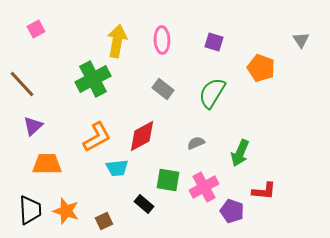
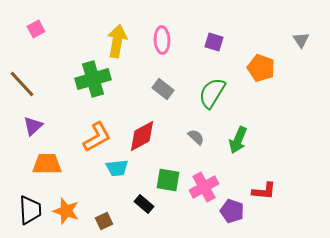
green cross: rotated 12 degrees clockwise
gray semicircle: moved 6 px up; rotated 66 degrees clockwise
green arrow: moved 2 px left, 13 px up
